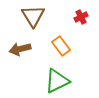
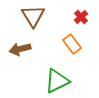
red cross: rotated 16 degrees counterclockwise
orange rectangle: moved 11 px right, 2 px up
